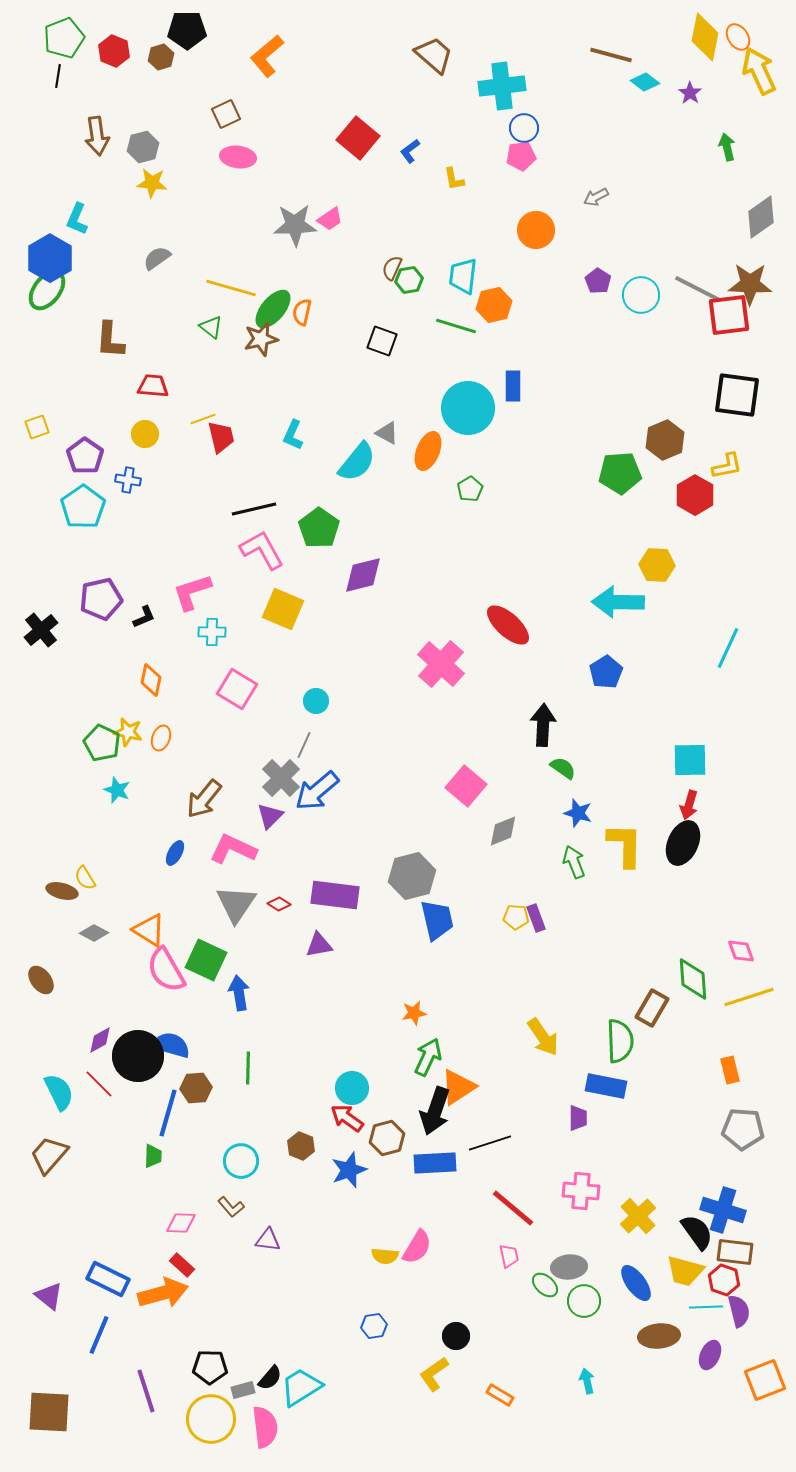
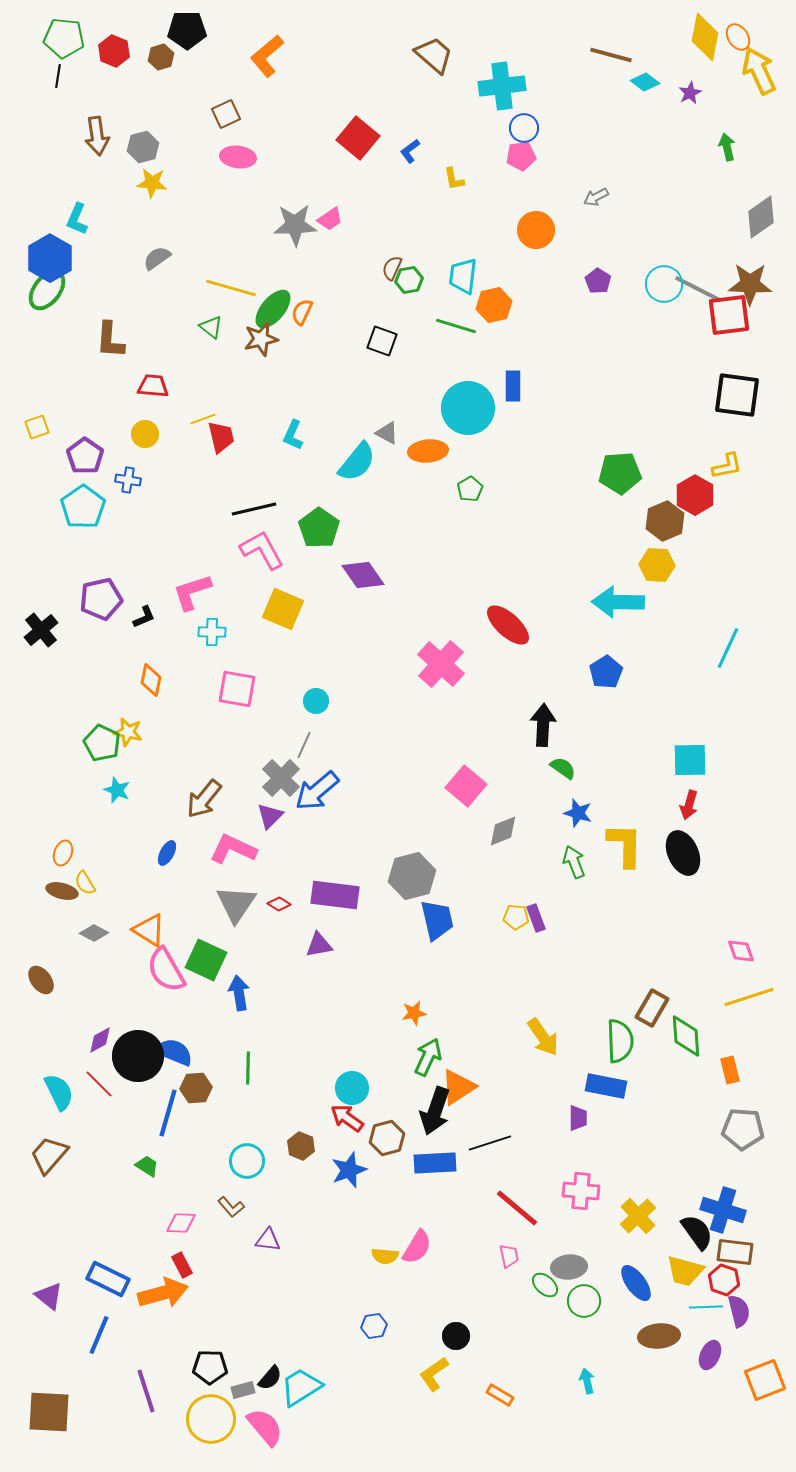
green pentagon at (64, 38): rotated 27 degrees clockwise
purple star at (690, 93): rotated 10 degrees clockwise
cyan circle at (641, 295): moved 23 px right, 11 px up
orange semicircle at (302, 312): rotated 12 degrees clockwise
brown hexagon at (665, 440): moved 81 px down
orange ellipse at (428, 451): rotated 63 degrees clockwise
purple diamond at (363, 575): rotated 69 degrees clockwise
pink square at (237, 689): rotated 21 degrees counterclockwise
orange ellipse at (161, 738): moved 98 px left, 115 px down
black ellipse at (683, 843): moved 10 px down; rotated 48 degrees counterclockwise
blue ellipse at (175, 853): moved 8 px left
yellow semicircle at (85, 878): moved 5 px down
green diamond at (693, 979): moved 7 px left, 57 px down
blue semicircle at (171, 1045): moved 3 px right, 7 px down; rotated 6 degrees clockwise
green trapezoid at (153, 1156): moved 6 px left, 10 px down; rotated 60 degrees counterclockwise
cyan circle at (241, 1161): moved 6 px right
red line at (513, 1208): moved 4 px right
red rectangle at (182, 1265): rotated 20 degrees clockwise
pink semicircle at (265, 1427): rotated 33 degrees counterclockwise
